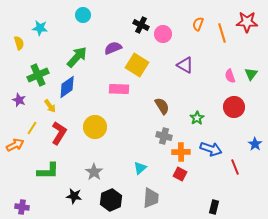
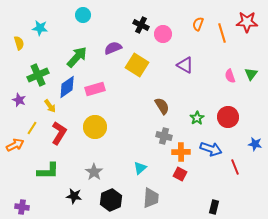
pink rectangle: moved 24 px left; rotated 18 degrees counterclockwise
red circle: moved 6 px left, 10 px down
blue star: rotated 24 degrees counterclockwise
